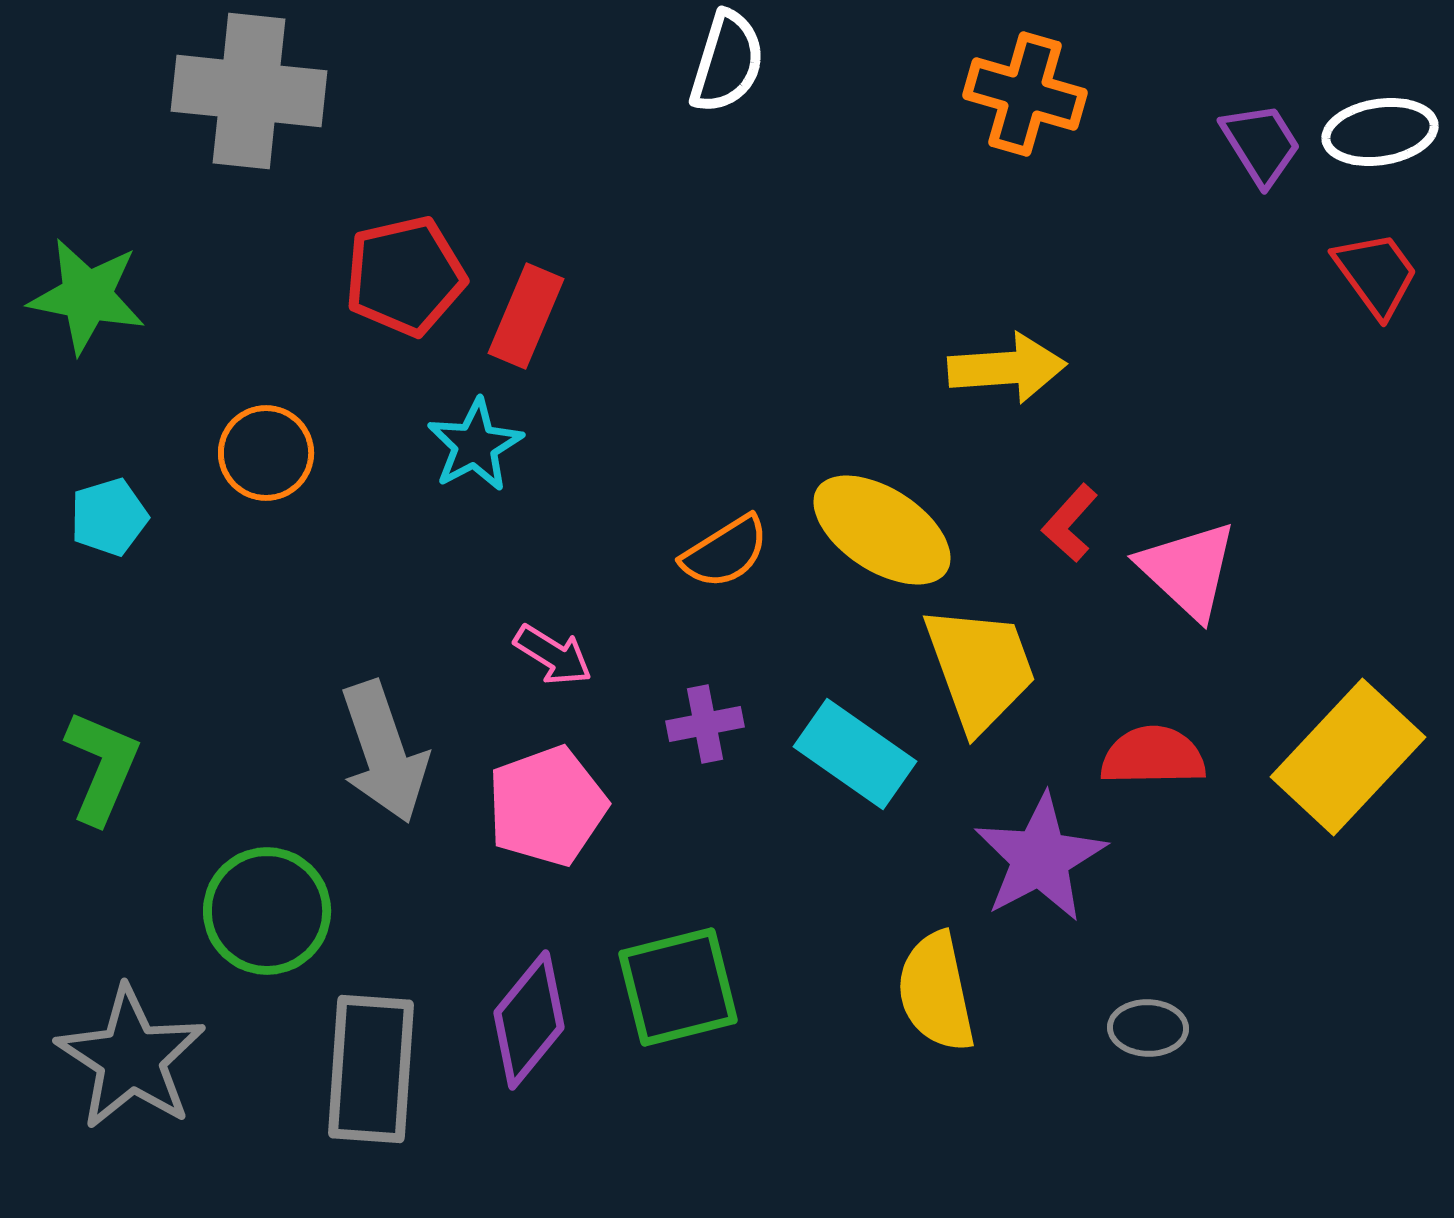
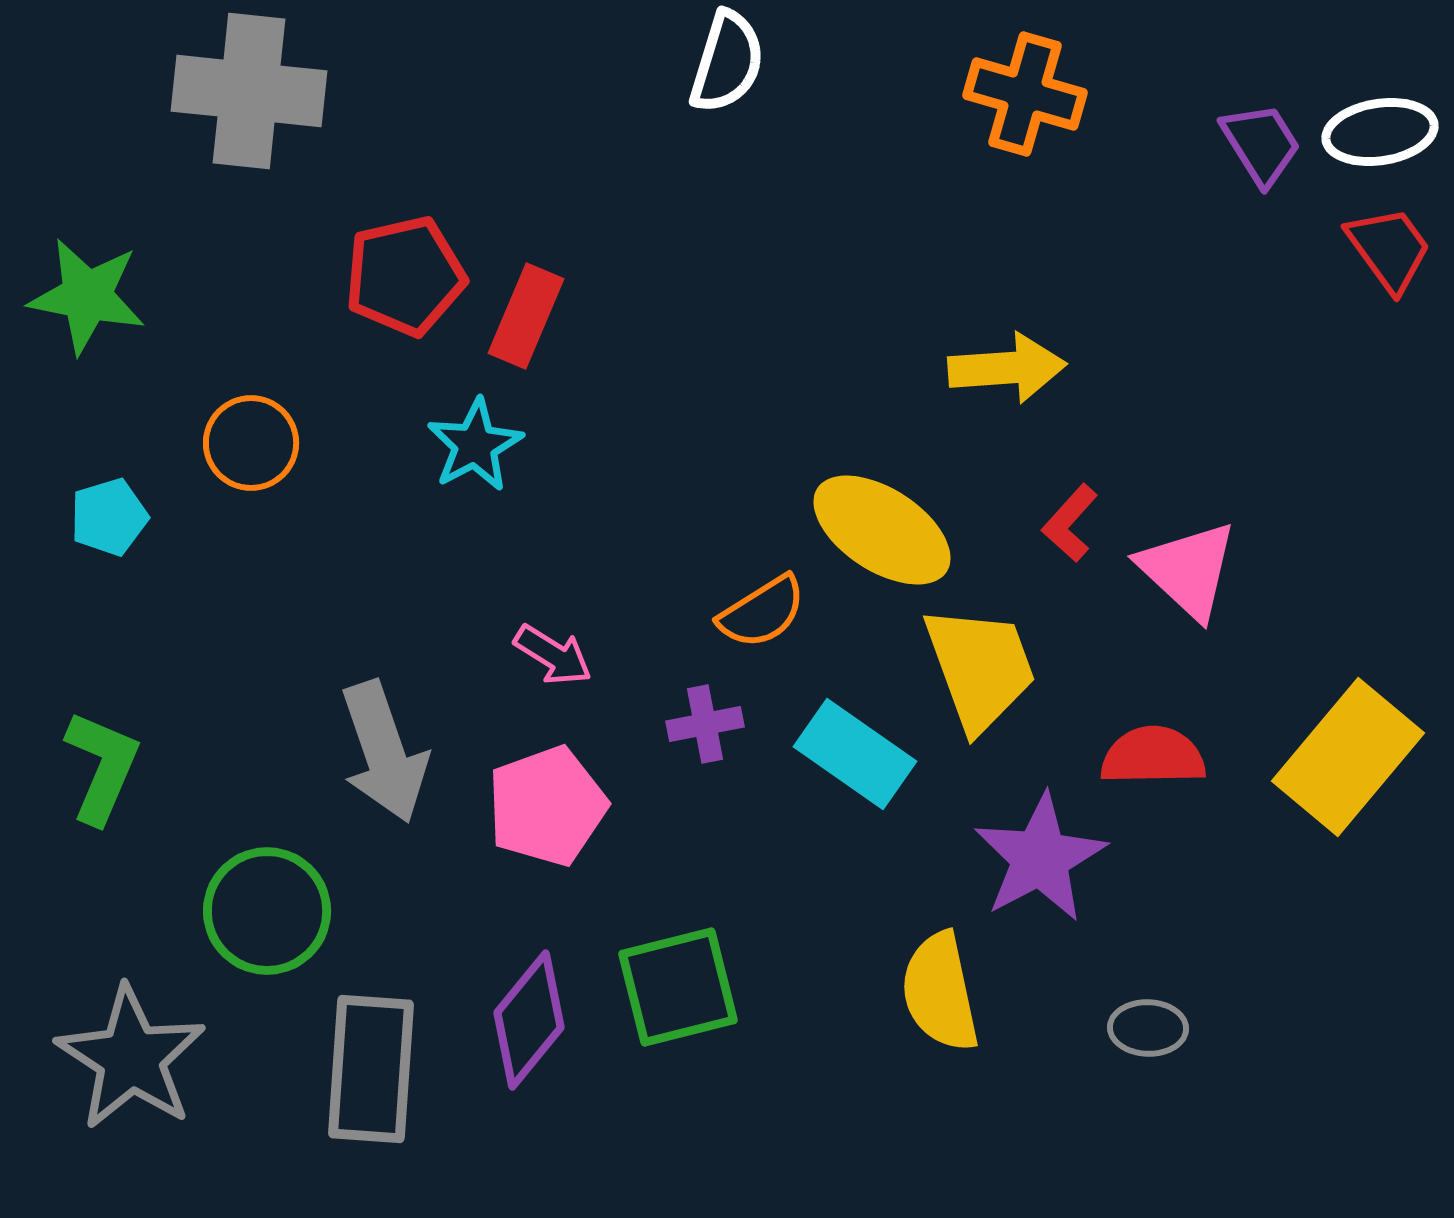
red trapezoid: moved 13 px right, 25 px up
orange circle: moved 15 px left, 10 px up
orange semicircle: moved 37 px right, 60 px down
yellow rectangle: rotated 3 degrees counterclockwise
yellow semicircle: moved 4 px right
